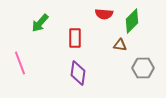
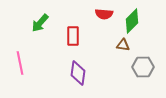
red rectangle: moved 2 px left, 2 px up
brown triangle: moved 3 px right
pink line: rotated 10 degrees clockwise
gray hexagon: moved 1 px up
